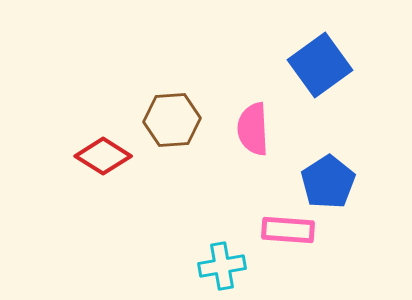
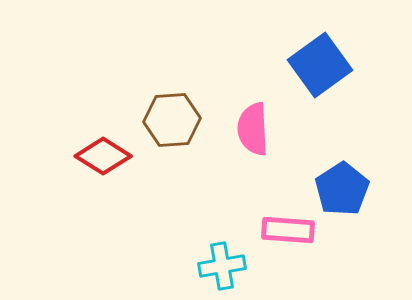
blue pentagon: moved 14 px right, 7 px down
